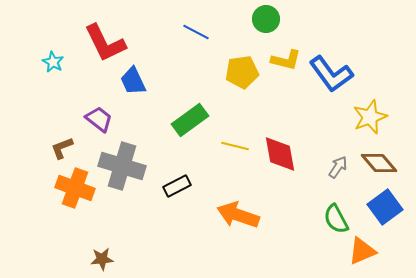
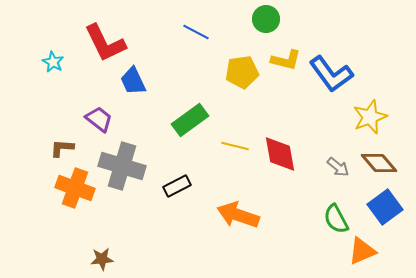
brown L-shape: rotated 25 degrees clockwise
gray arrow: rotated 95 degrees clockwise
